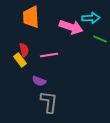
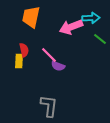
orange trapezoid: rotated 15 degrees clockwise
pink arrow: rotated 140 degrees clockwise
green line: rotated 16 degrees clockwise
pink line: rotated 54 degrees clockwise
yellow rectangle: moved 1 px left, 1 px down; rotated 40 degrees clockwise
purple semicircle: moved 19 px right, 15 px up
gray L-shape: moved 4 px down
